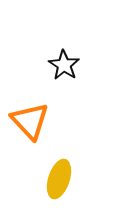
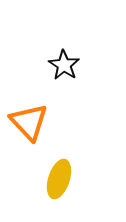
orange triangle: moved 1 px left, 1 px down
